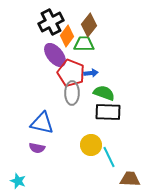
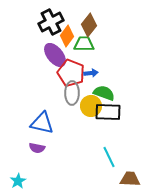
yellow circle: moved 39 px up
cyan star: rotated 21 degrees clockwise
